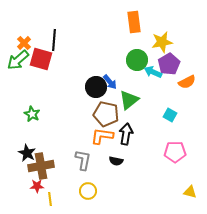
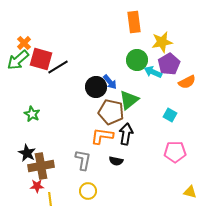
black line: moved 4 px right, 27 px down; rotated 55 degrees clockwise
brown pentagon: moved 5 px right, 2 px up
